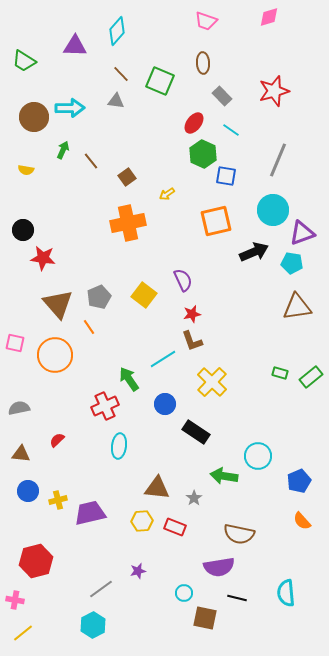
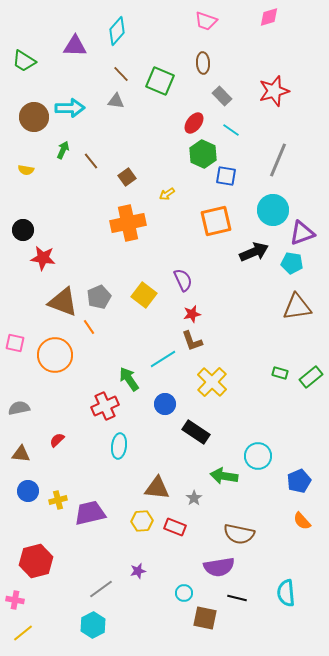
brown triangle at (58, 304): moved 5 px right, 2 px up; rotated 28 degrees counterclockwise
